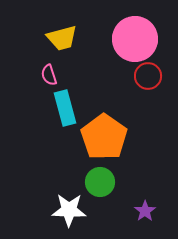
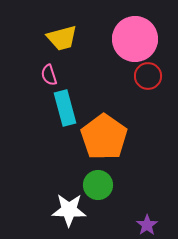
green circle: moved 2 px left, 3 px down
purple star: moved 2 px right, 14 px down
